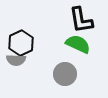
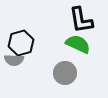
black hexagon: rotated 10 degrees clockwise
gray semicircle: moved 2 px left
gray circle: moved 1 px up
